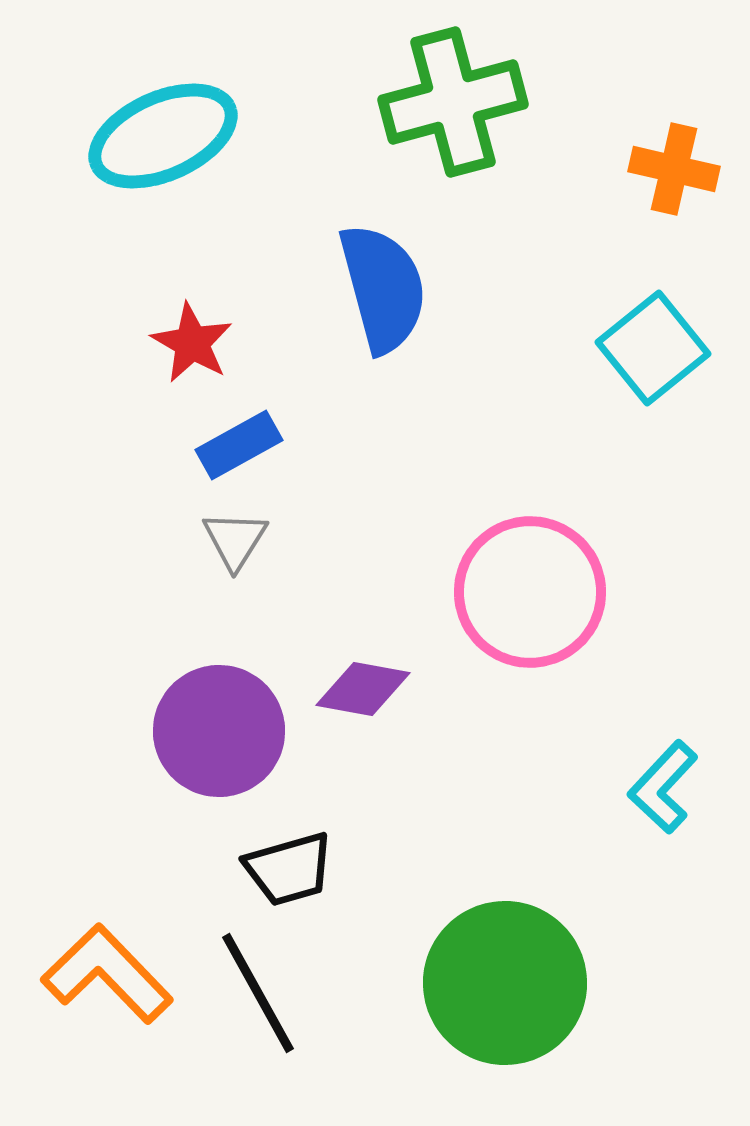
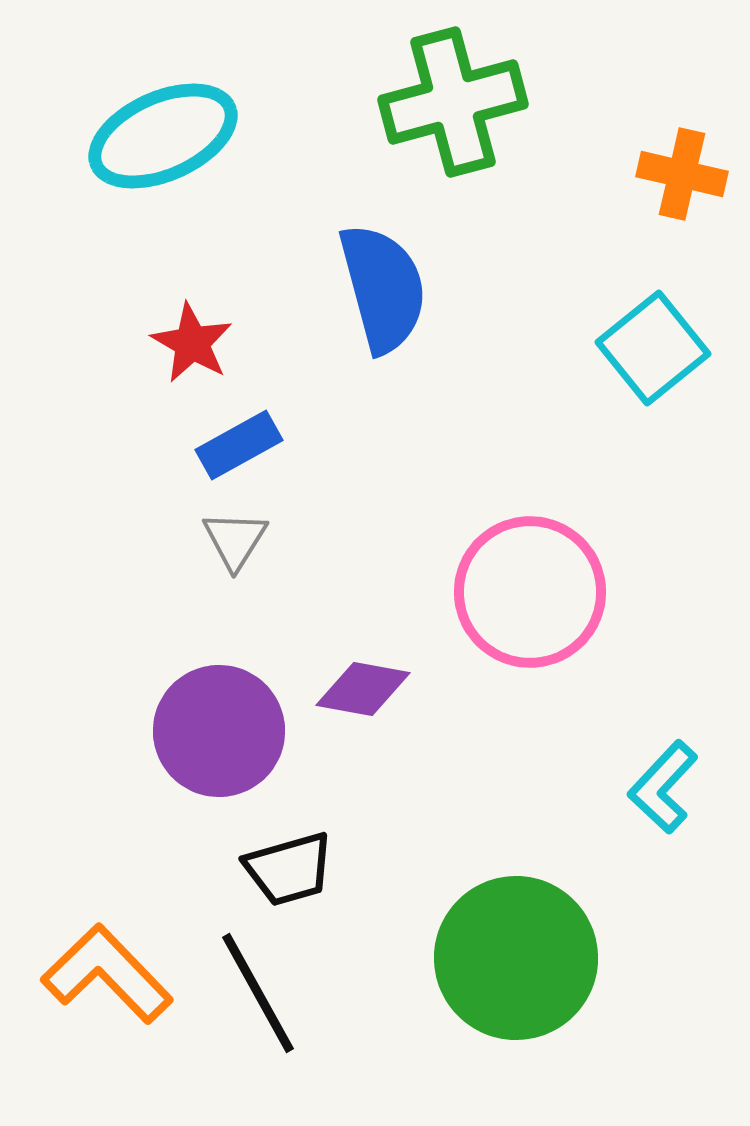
orange cross: moved 8 px right, 5 px down
green circle: moved 11 px right, 25 px up
